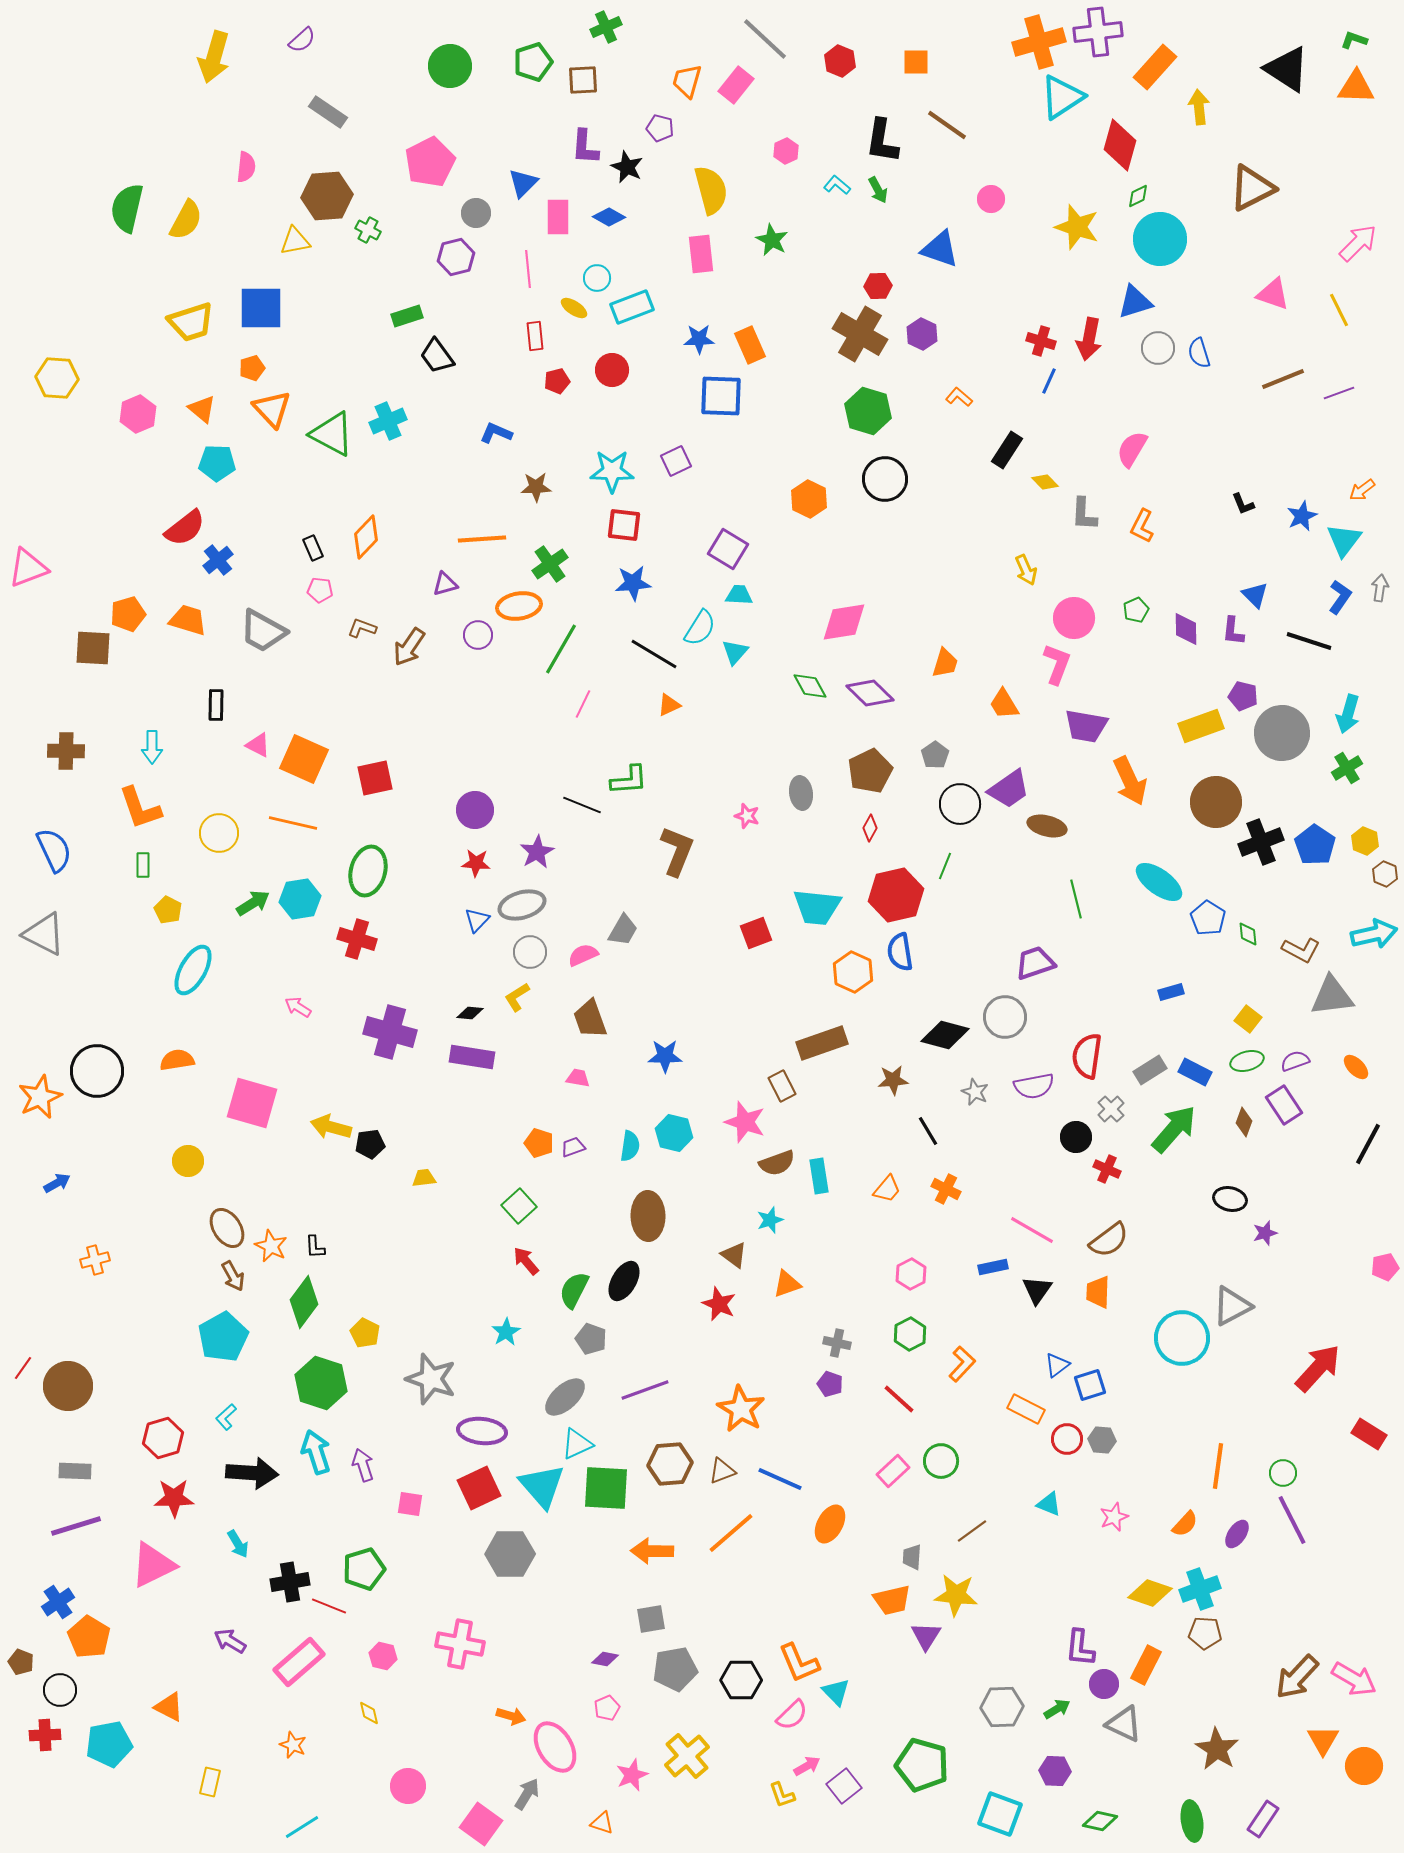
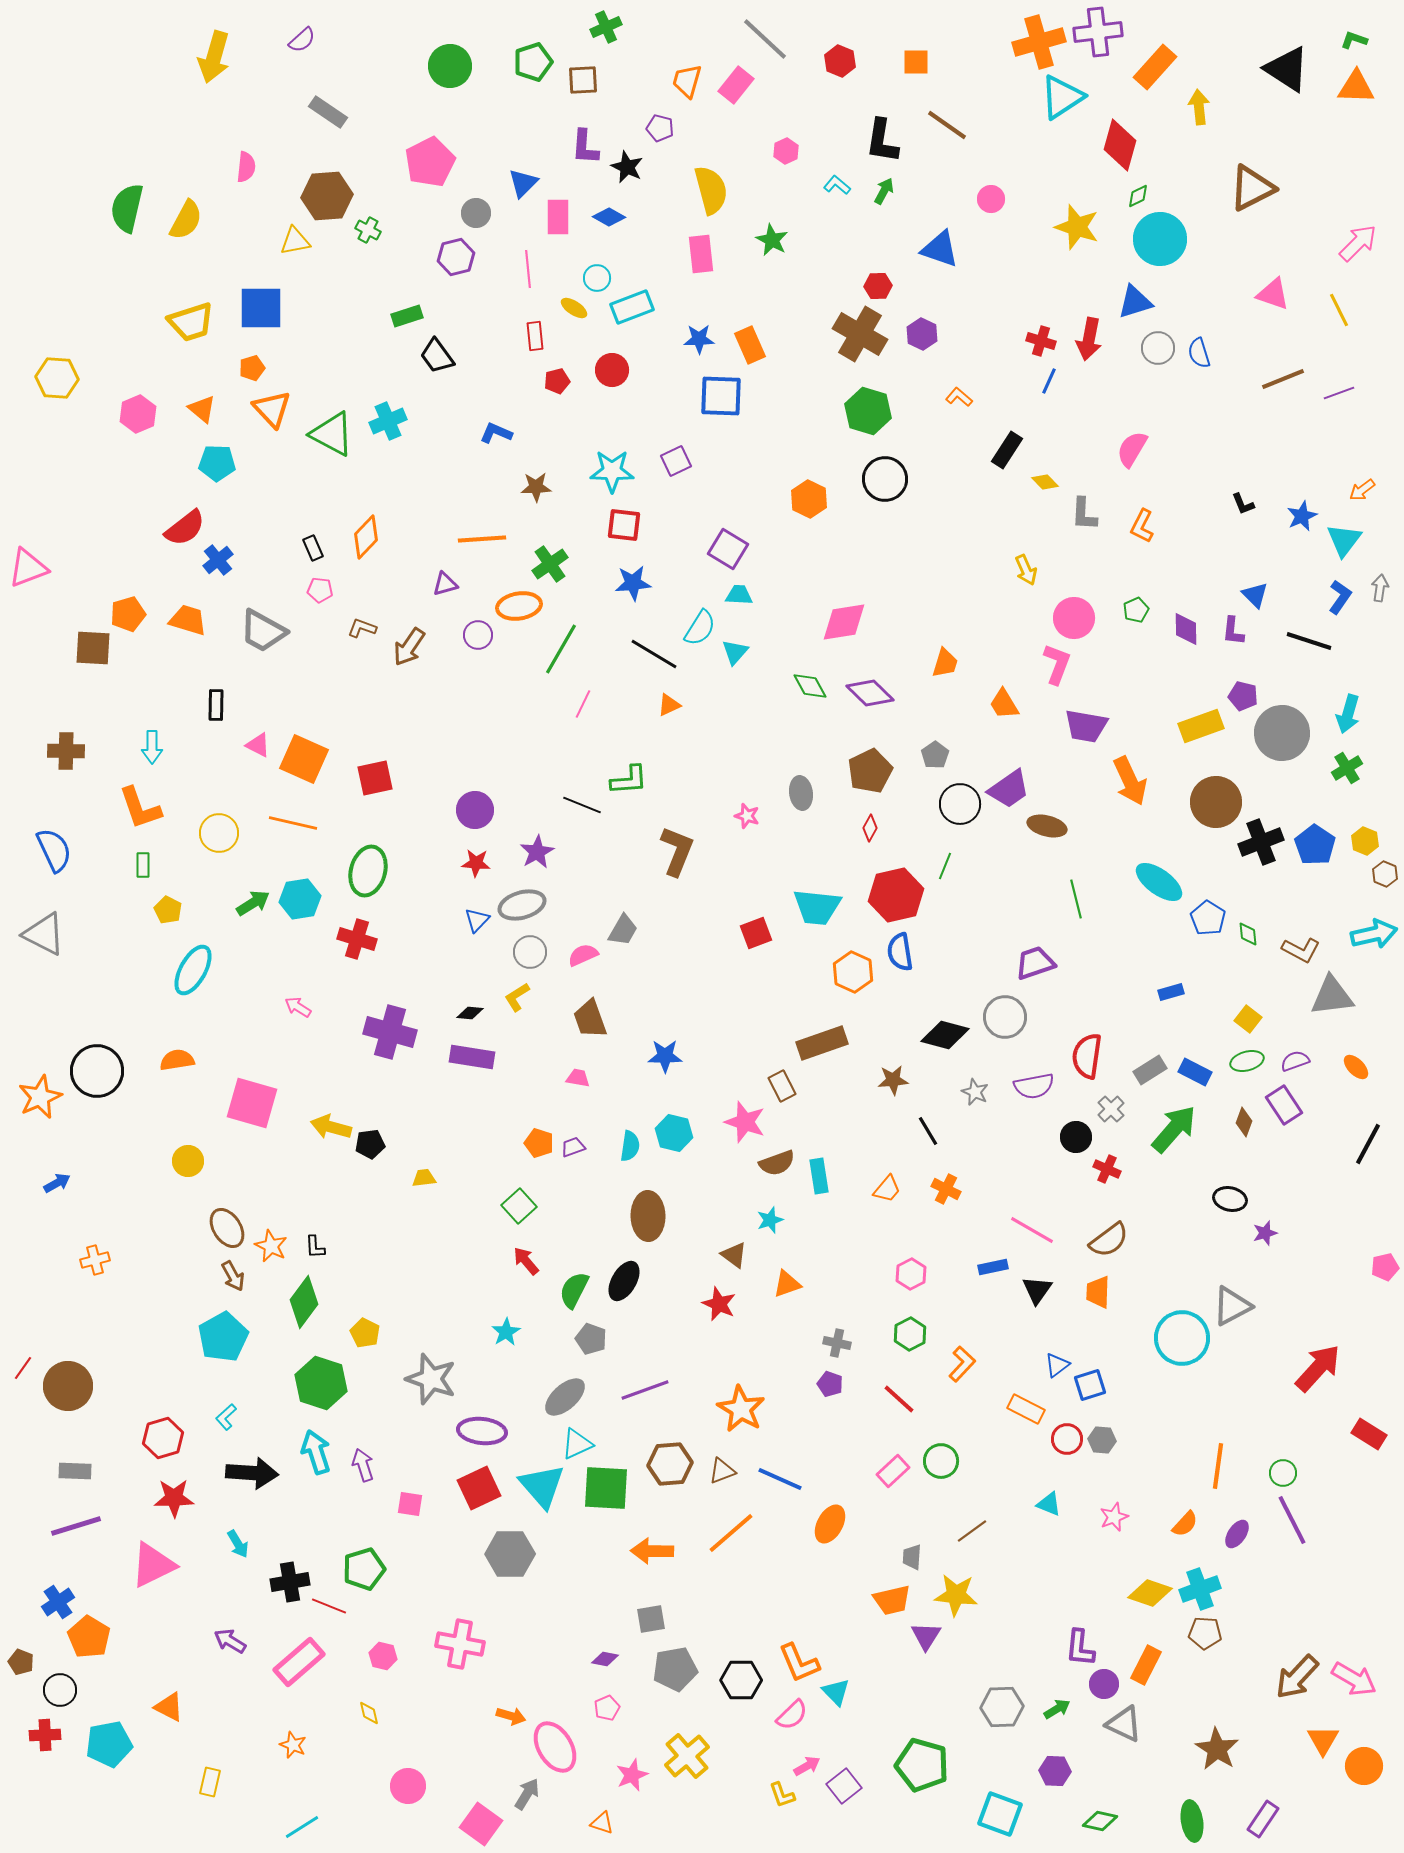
green arrow at (878, 190): moved 6 px right, 1 px down; rotated 124 degrees counterclockwise
